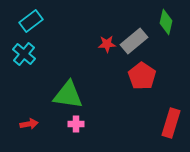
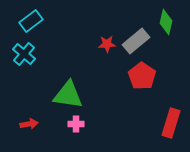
gray rectangle: moved 2 px right
